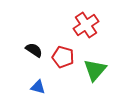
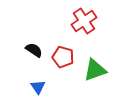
red cross: moved 2 px left, 4 px up
green triangle: rotated 30 degrees clockwise
blue triangle: rotated 42 degrees clockwise
